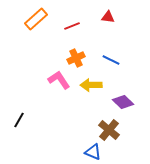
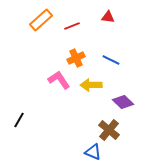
orange rectangle: moved 5 px right, 1 px down
